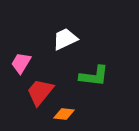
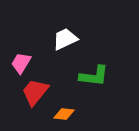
red trapezoid: moved 5 px left
